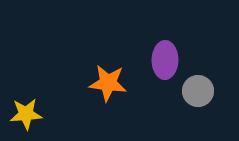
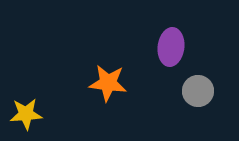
purple ellipse: moved 6 px right, 13 px up; rotated 6 degrees clockwise
